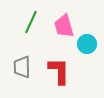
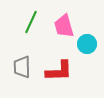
red L-shape: rotated 88 degrees clockwise
